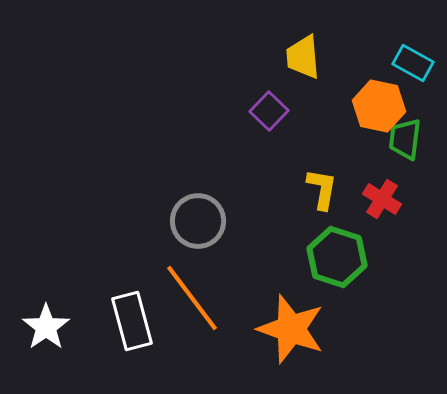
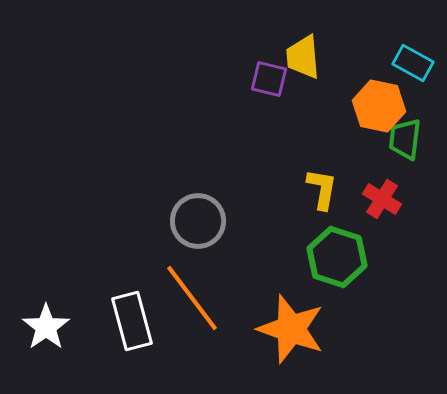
purple square: moved 32 px up; rotated 30 degrees counterclockwise
